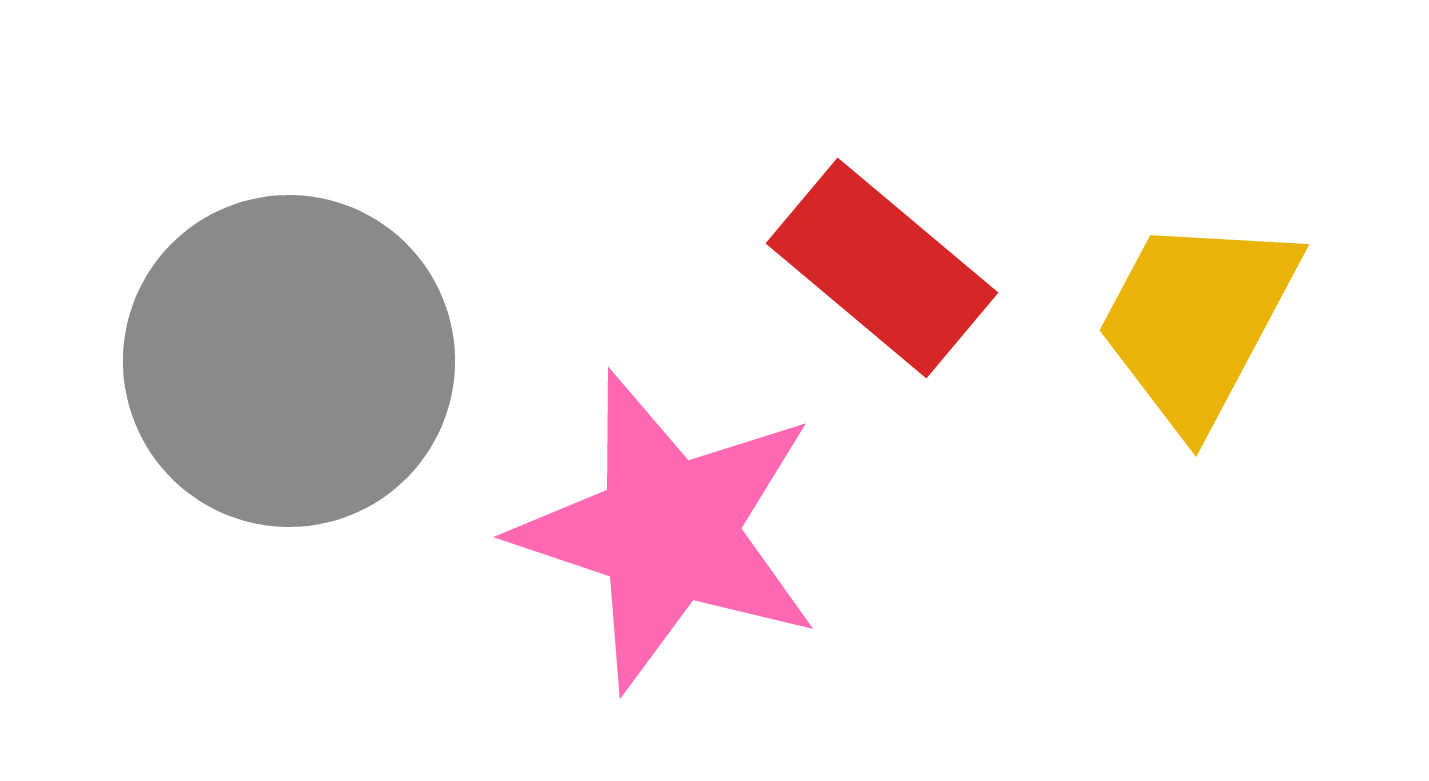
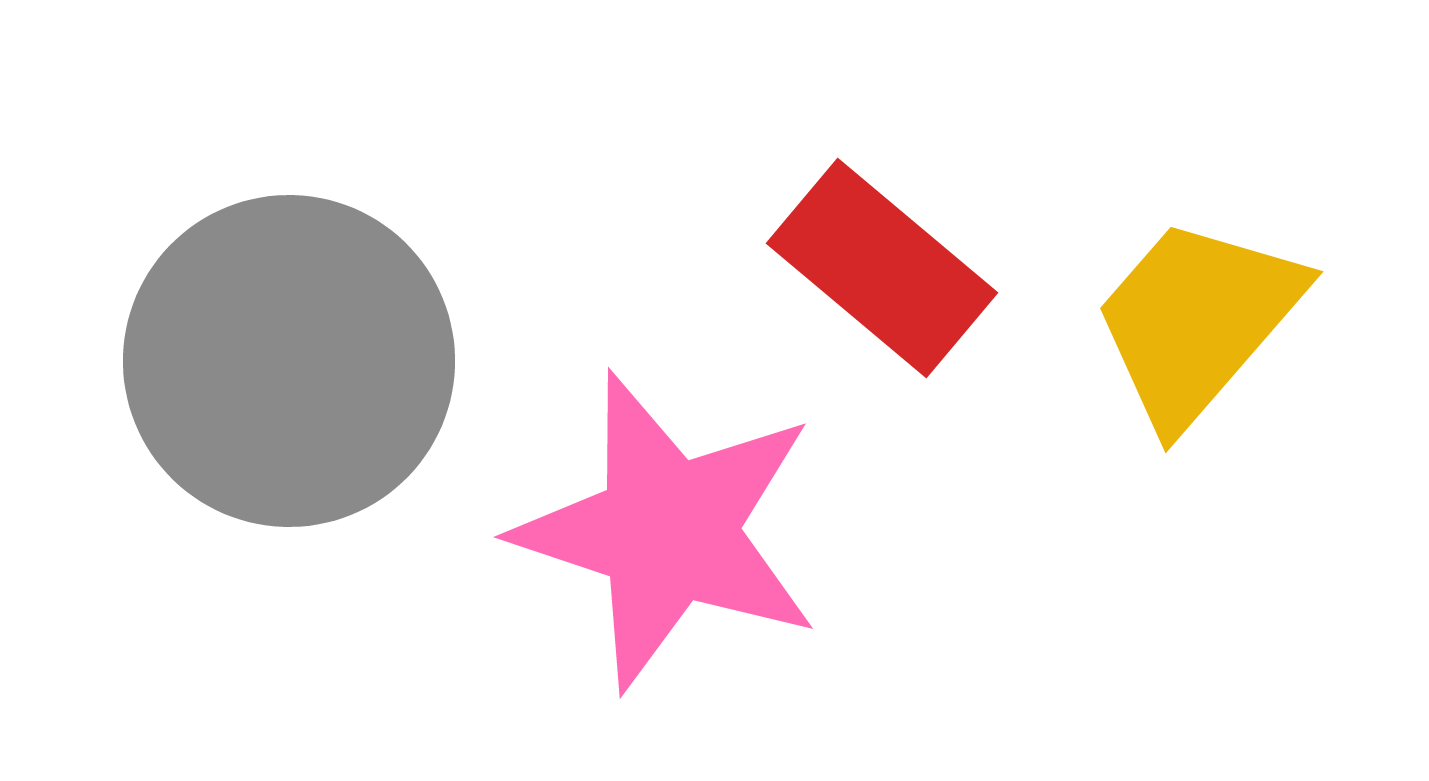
yellow trapezoid: rotated 13 degrees clockwise
